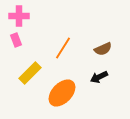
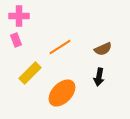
orange line: moved 3 px left, 1 px up; rotated 25 degrees clockwise
black arrow: rotated 54 degrees counterclockwise
